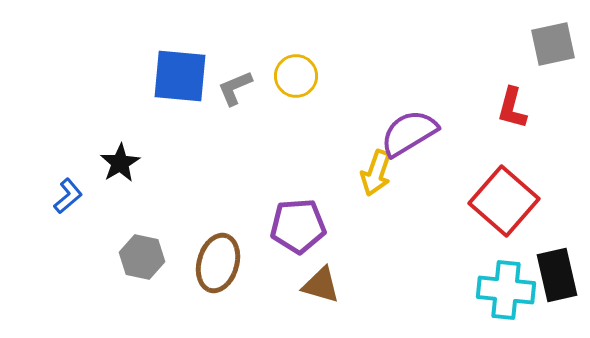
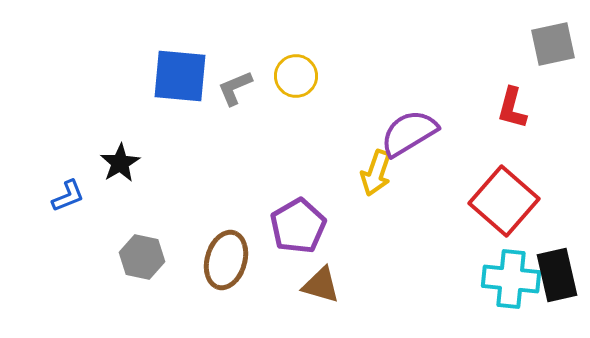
blue L-shape: rotated 18 degrees clockwise
purple pentagon: rotated 26 degrees counterclockwise
brown ellipse: moved 8 px right, 3 px up
cyan cross: moved 5 px right, 11 px up
